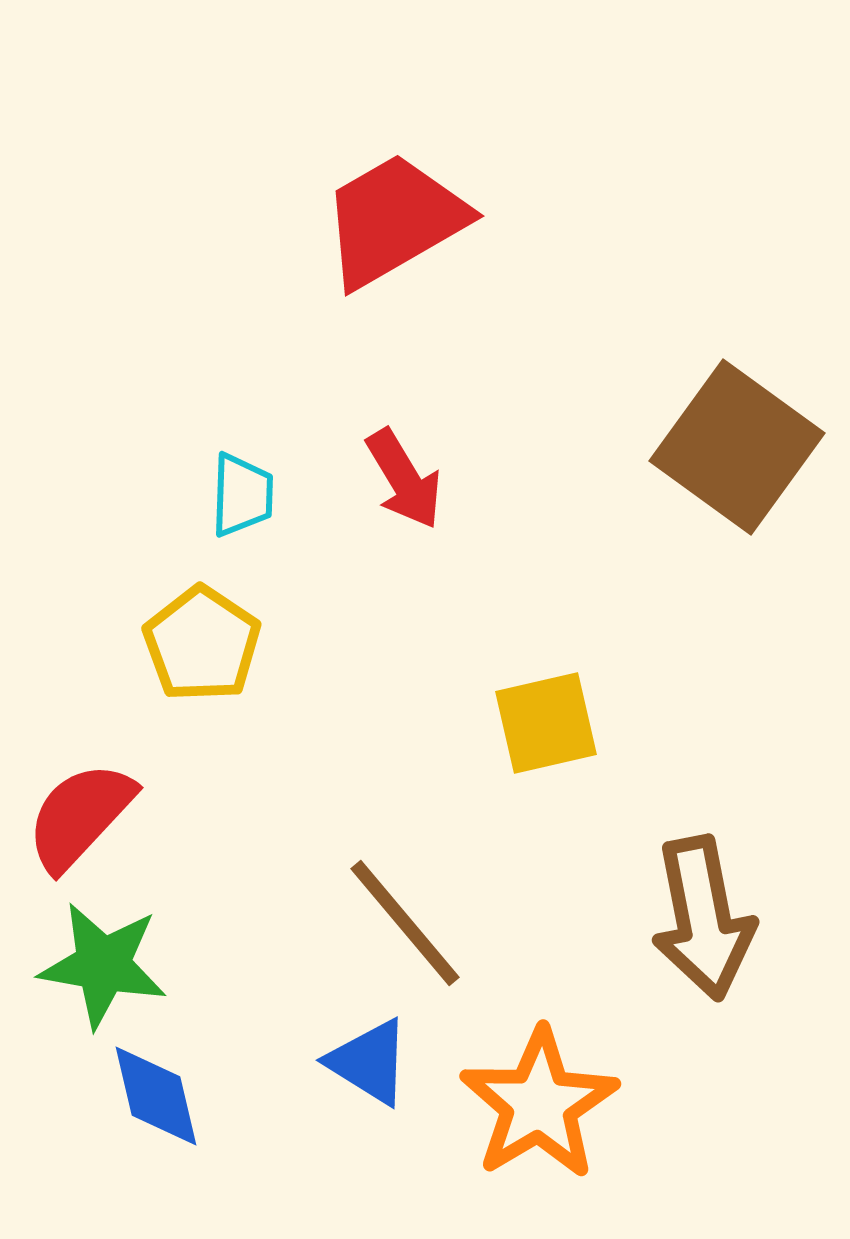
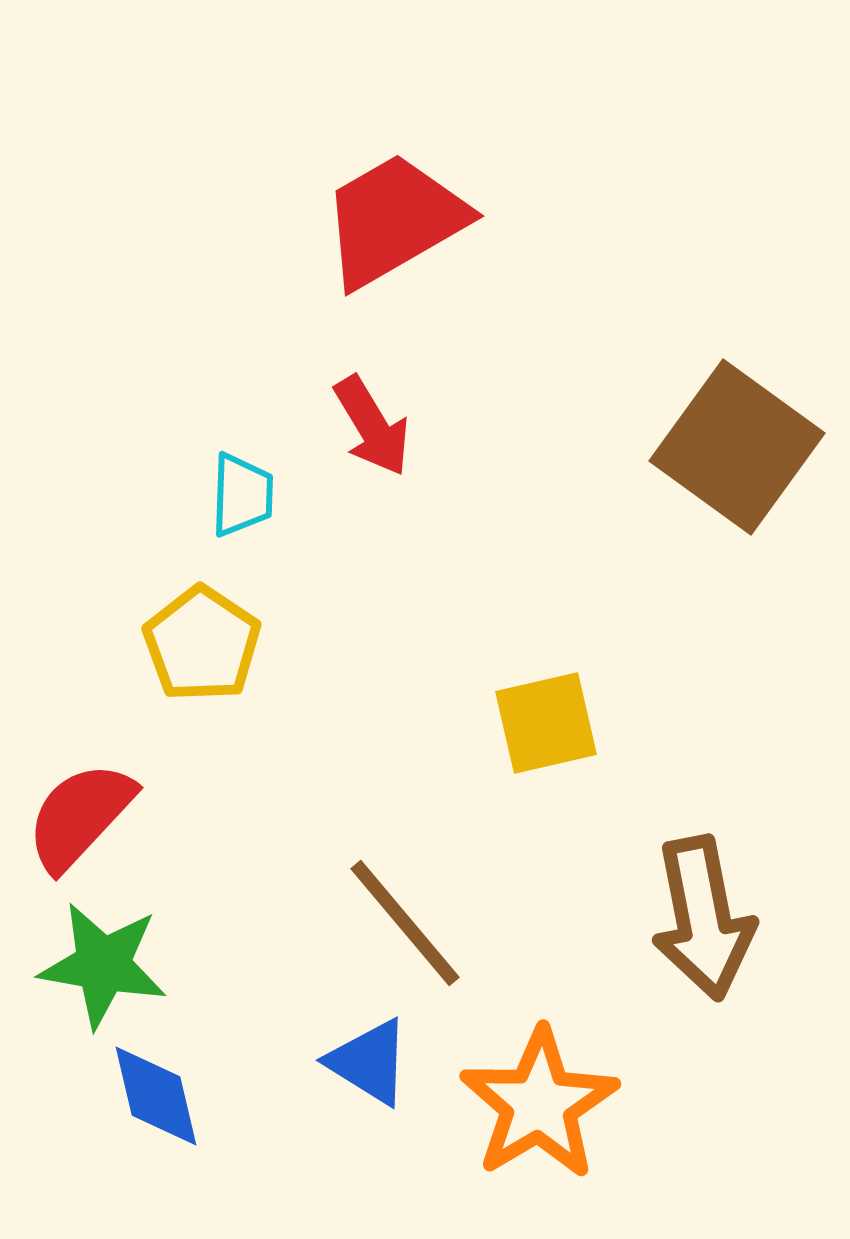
red arrow: moved 32 px left, 53 px up
